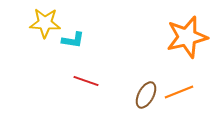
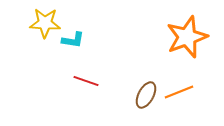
orange star: rotated 6 degrees counterclockwise
